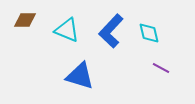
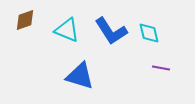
brown diamond: rotated 20 degrees counterclockwise
blue L-shape: rotated 76 degrees counterclockwise
purple line: rotated 18 degrees counterclockwise
